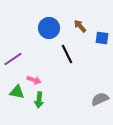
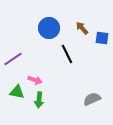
brown arrow: moved 2 px right, 2 px down
pink arrow: moved 1 px right
gray semicircle: moved 8 px left
